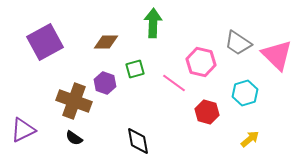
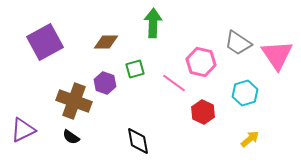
pink triangle: rotated 12 degrees clockwise
red hexagon: moved 4 px left; rotated 10 degrees clockwise
black semicircle: moved 3 px left, 1 px up
